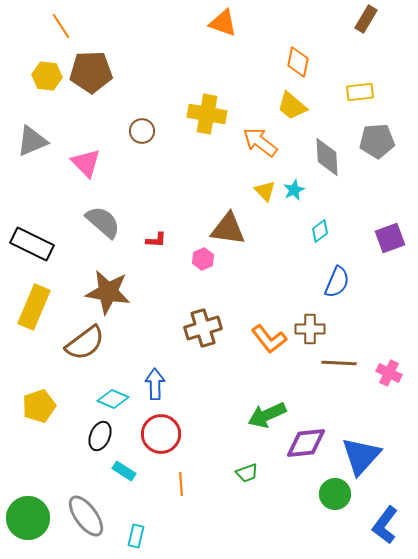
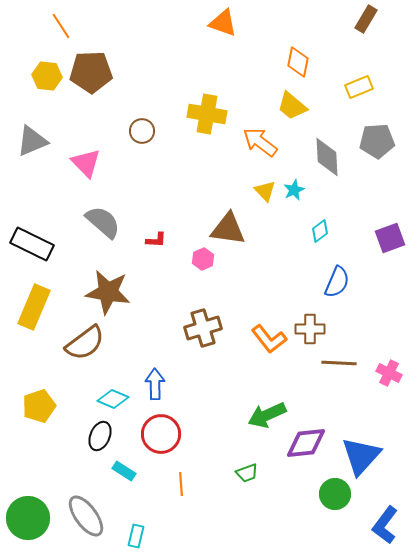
yellow rectangle at (360, 92): moved 1 px left, 5 px up; rotated 16 degrees counterclockwise
